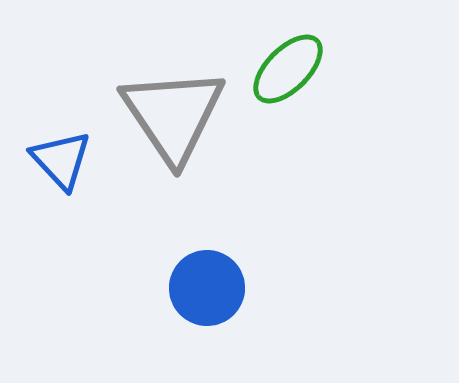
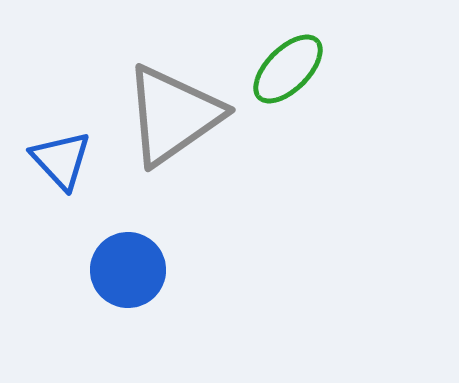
gray triangle: rotated 29 degrees clockwise
blue circle: moved 79 px left, 18 px up
